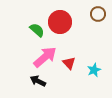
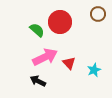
pink arrow: rotated 15 degrees clockwise
